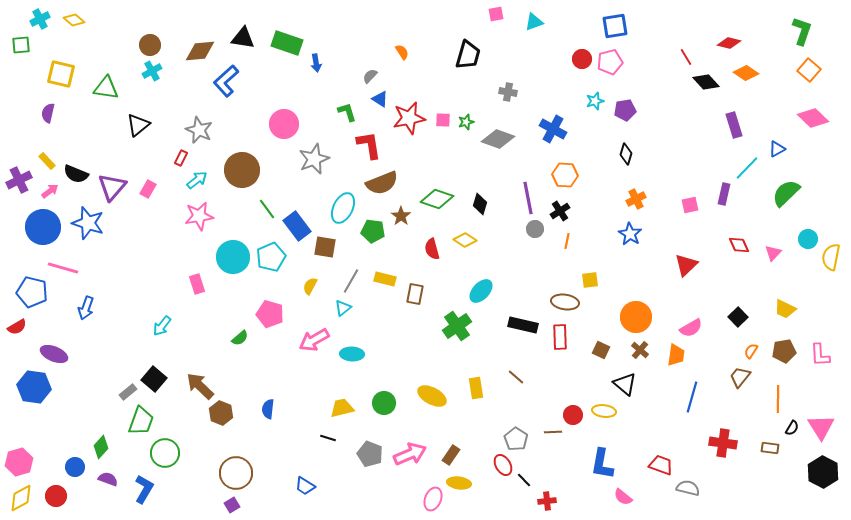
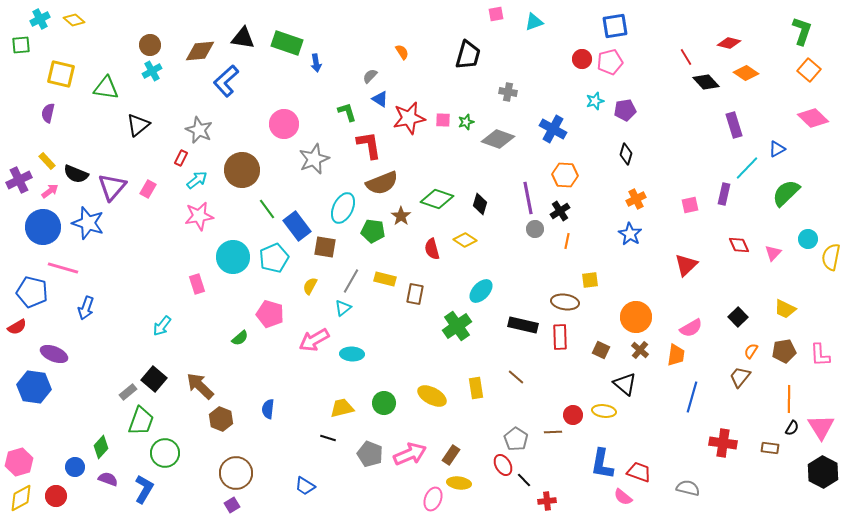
cyan pentagon at (271, 257): moved 3 px right, 1 px down
orange line at (778, 399): moved 11 px right
brown hexagon at (221, 413): moved 6 px down
red trapezoid at (661, 465): moved 22 px left, 7 px down
